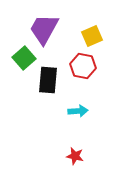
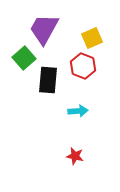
yellow square: moved 2 px down
red hexagon: rotated 10 degrees clockwise
